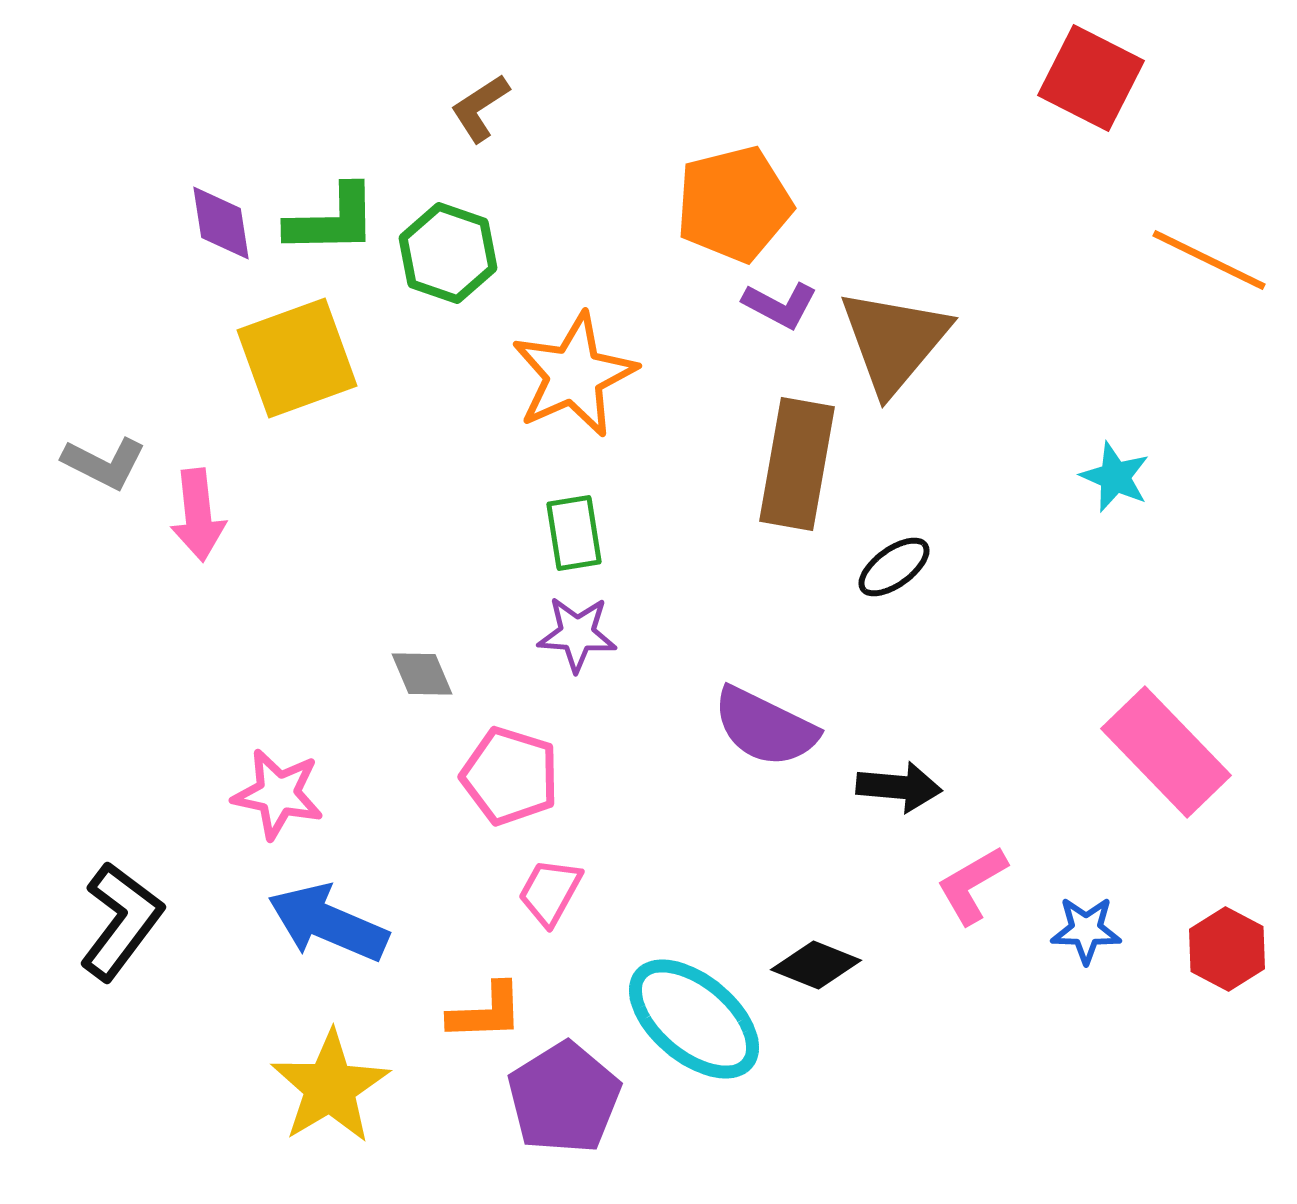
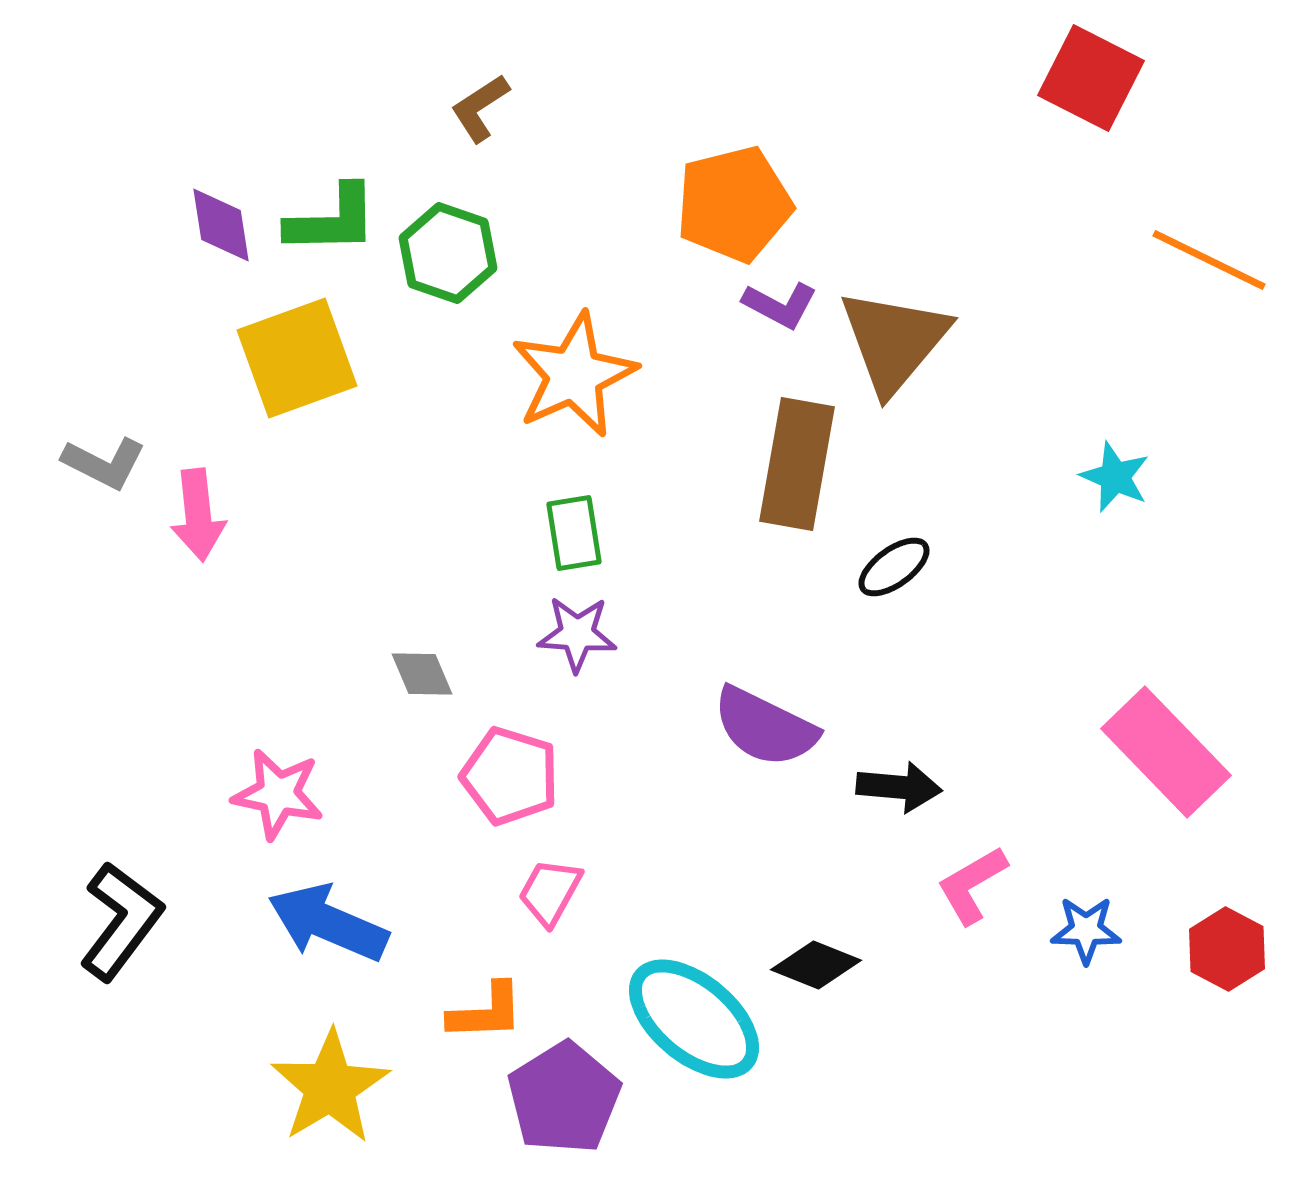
purple diamond: moved 2 px down
